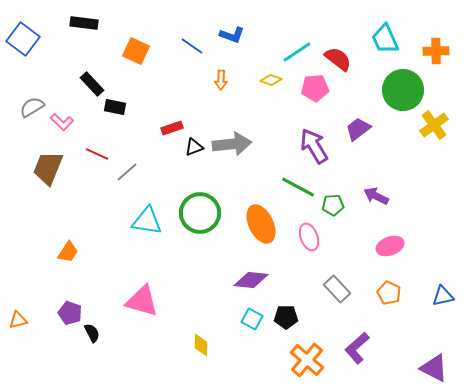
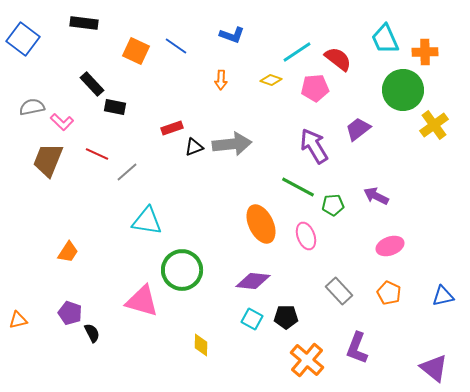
blue line at (192, 46): moved 16 px left
orange cross at (436, 51): moved 11 px left, 1 px down
gray semicircle at (32, 107): rotated 20 degrees clockwise
brown trapezoid at (48, 168): moved 8 px up
green circle at (200, 213): moved 18 px left, 57 px down
pink ellipse at (309, 237): moved 3 px left, 1 px up
purple diamond at (251, 280): moved 2 px right, 1 px down
gray rectangle at (337, 289): moved 2 px right, 2 px down
purple L-shape at (357, 348): rotated 28 degrees counterclockwise
purple triangle at (434, 368): rotated 12 degrees clockwise
